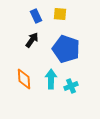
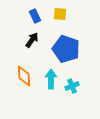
blue rectangle: moved 1 px left
orange diamond: moved 3 px up
cyan cross: moved 1 px right
